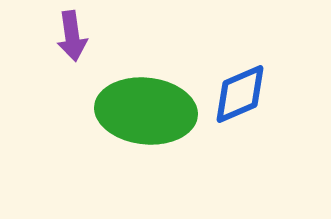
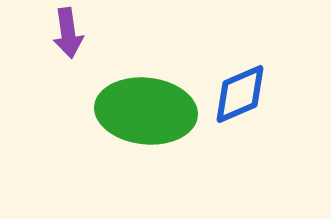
purple arrow: moved 4 px left, 3 px up
